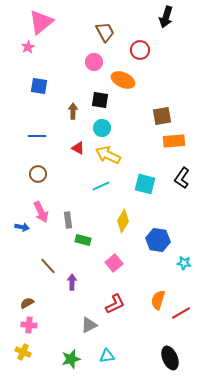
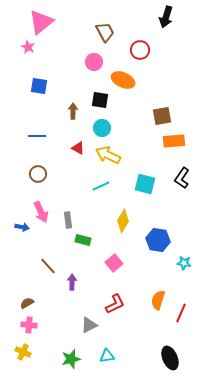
pink star: rotated 16 degrees counterclockwise
red line: rotated 36 degrees counterclockwise
